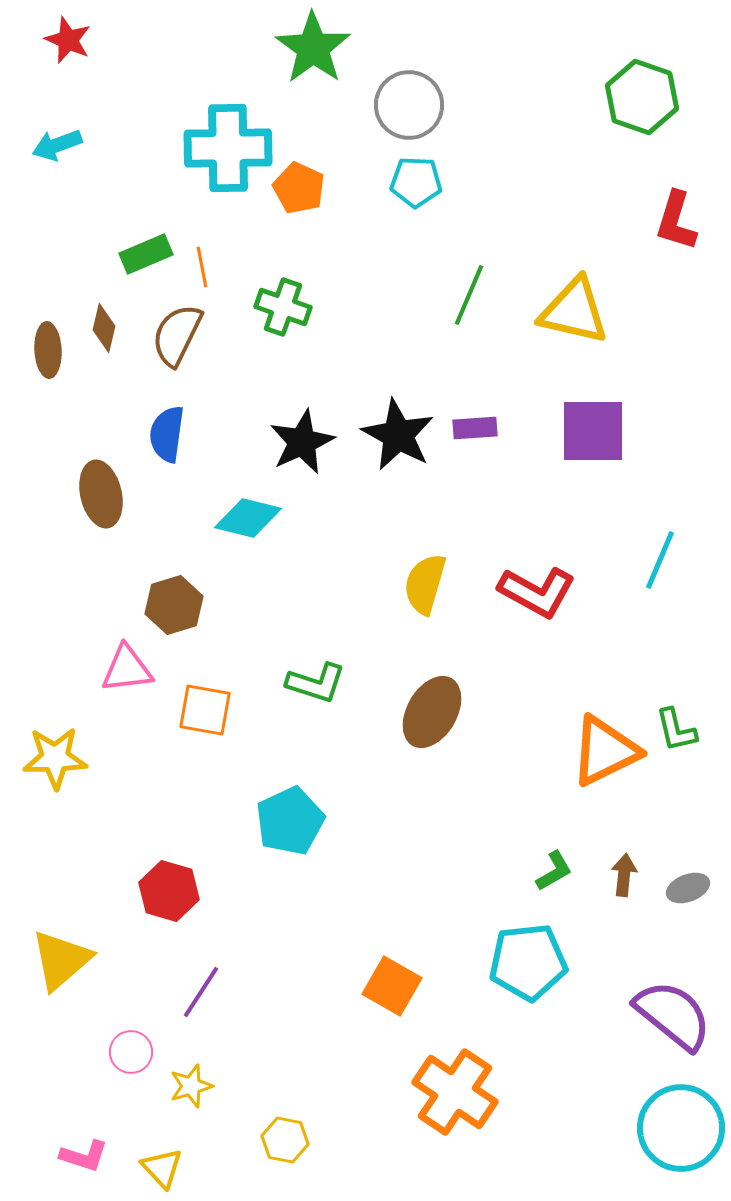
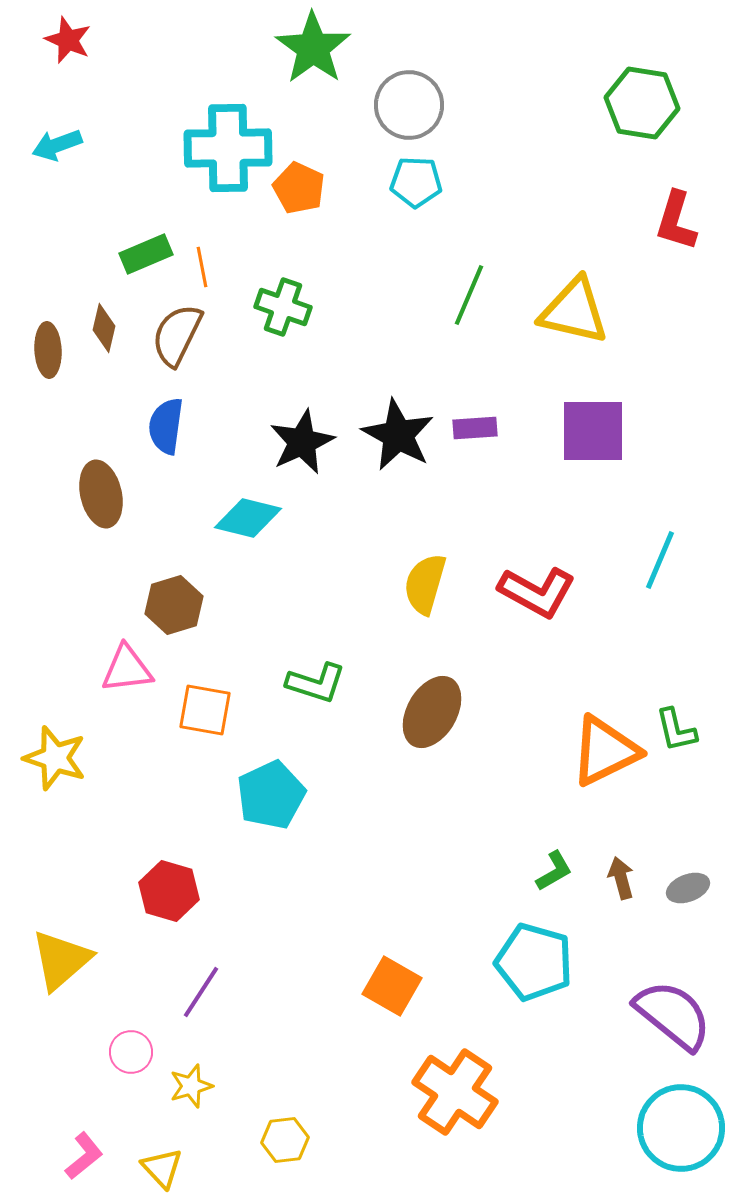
green hexagon at (642, 97): moved 6 px down; rotated 10 degrees counterclockwise
blue semicircle at (167, 434): moved 1 px left, 8 px up
yellow star at (55, 758): rotated 20 degrees clockwise
cyan pentagon at (290, 821): moved 19 px left, 26 px up
brown arrow at (624, 875): moved 3 px left, 3 px down; rotated 21 degrees counterclockwise
cyan pentagon at (528, 962): moved 6 px right; rotated 22 degrees clockwise
yellow hexagon at (285, 1140): rotated 18 degrees counterclockwise
pink L-shape at (84, 1156): rotated 57 degrees counterclockwise
